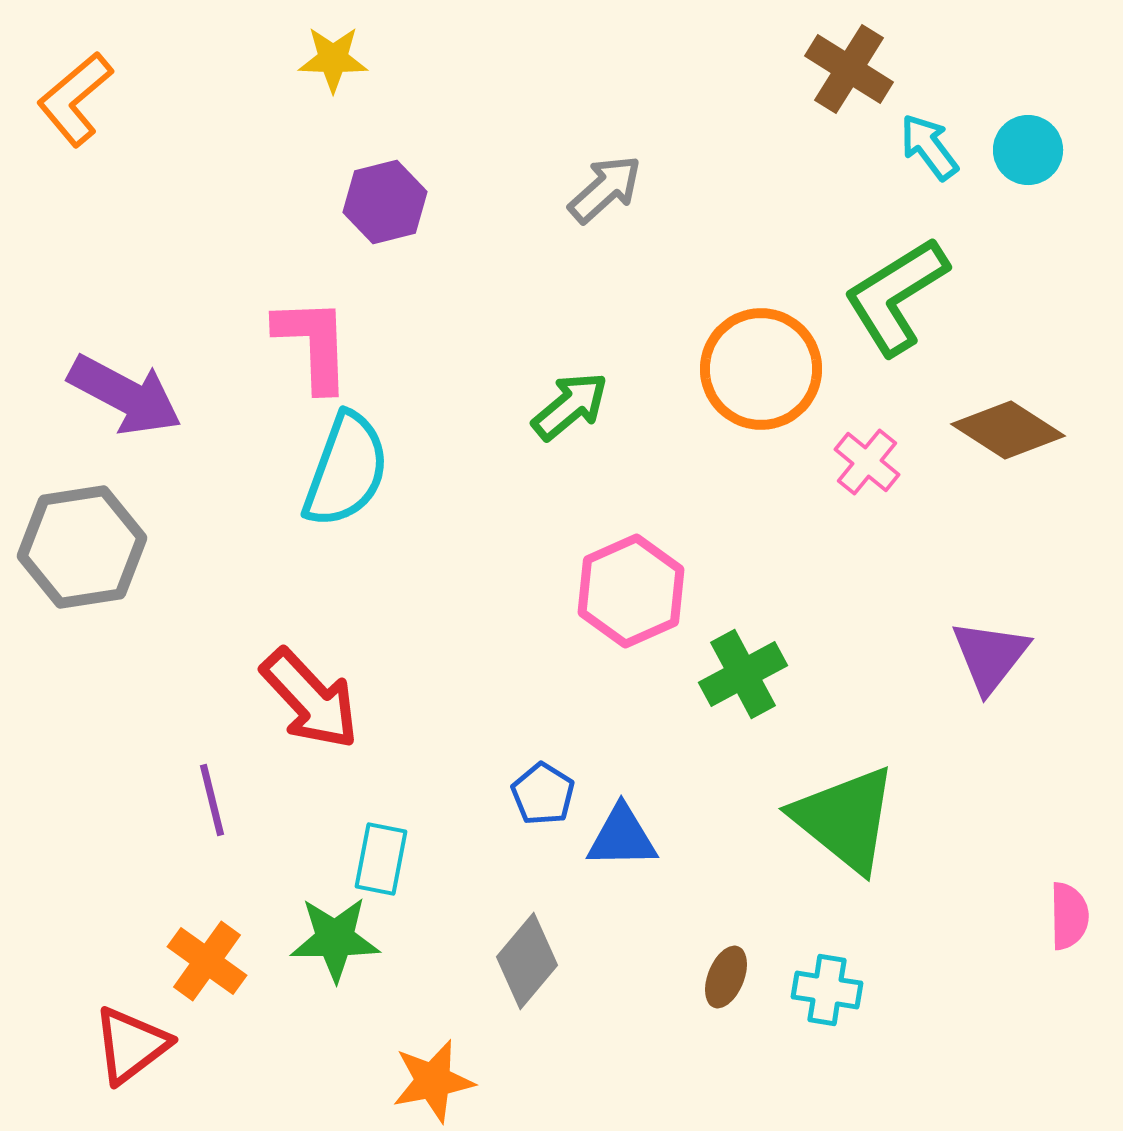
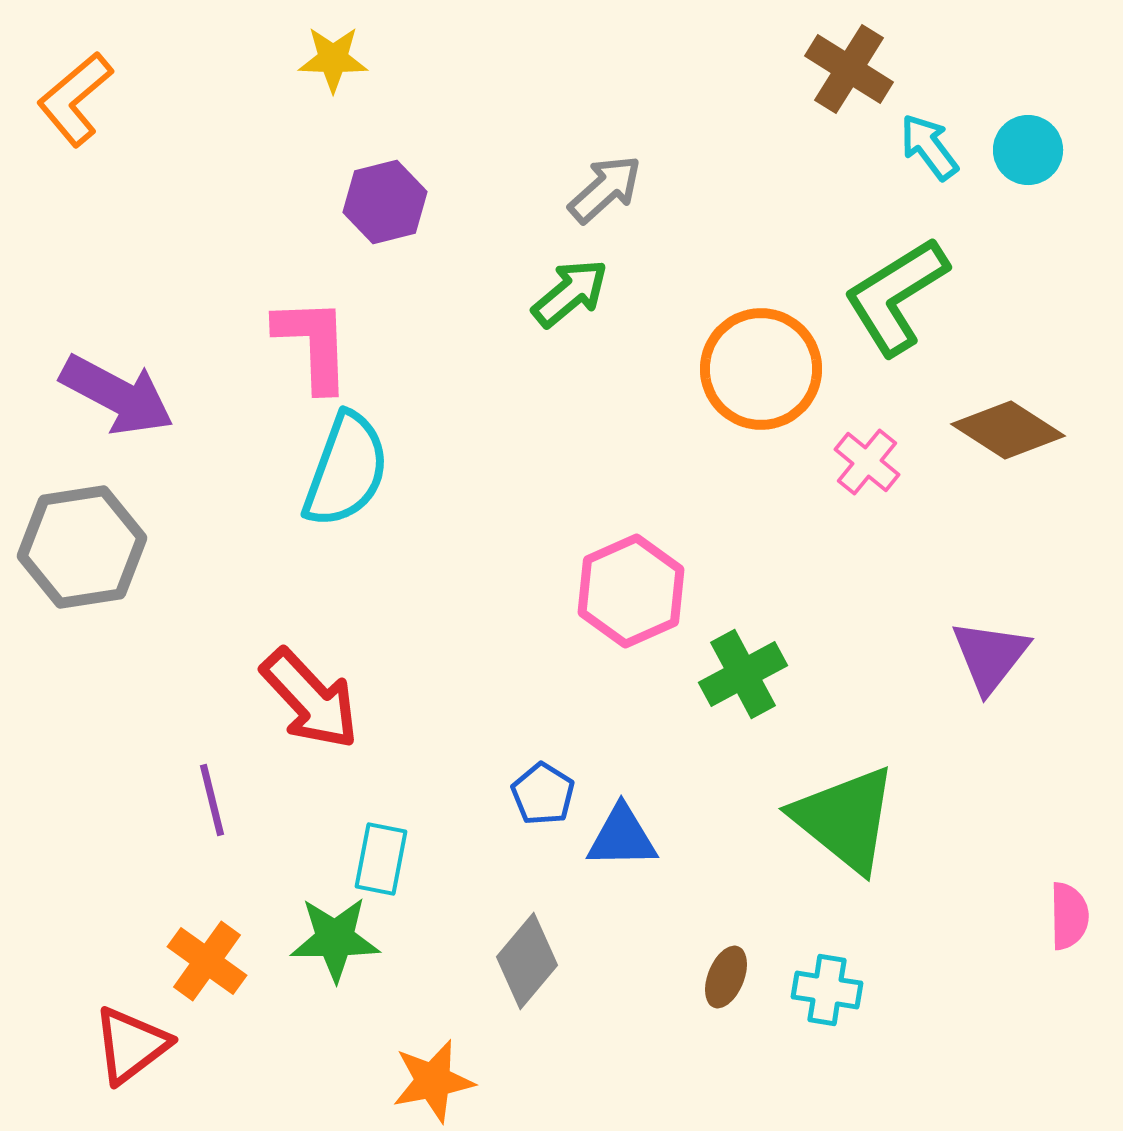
purple arrow: moved 8 px left
green arrow: moved 113 px up
